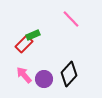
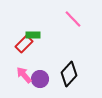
pink line: moved 2 px right
green rectangle: rotated 24 degrees clockwise
purple circle: moved 4 px left
